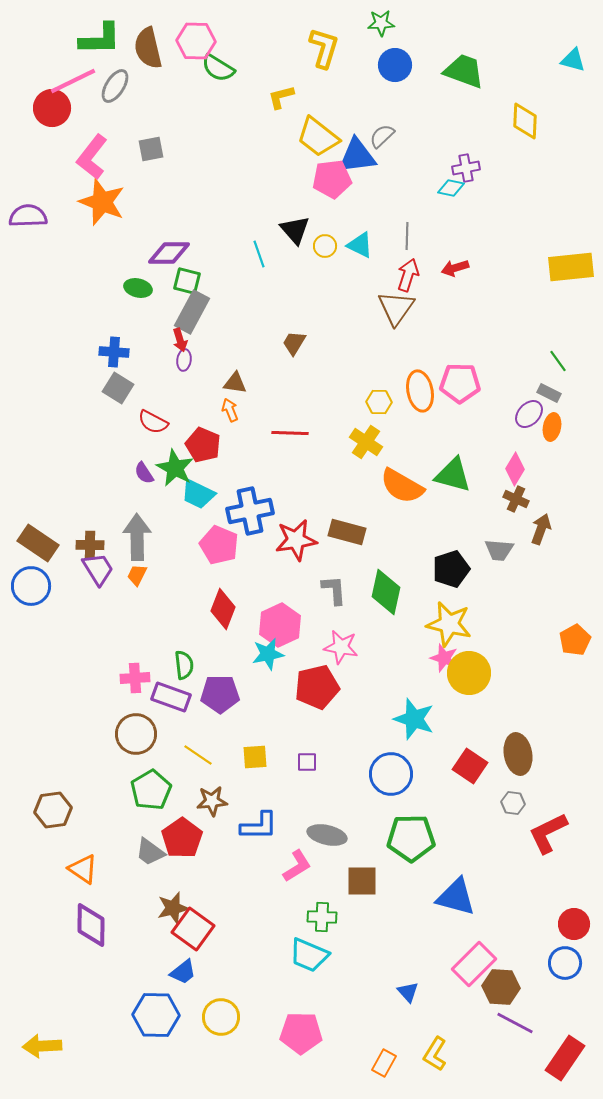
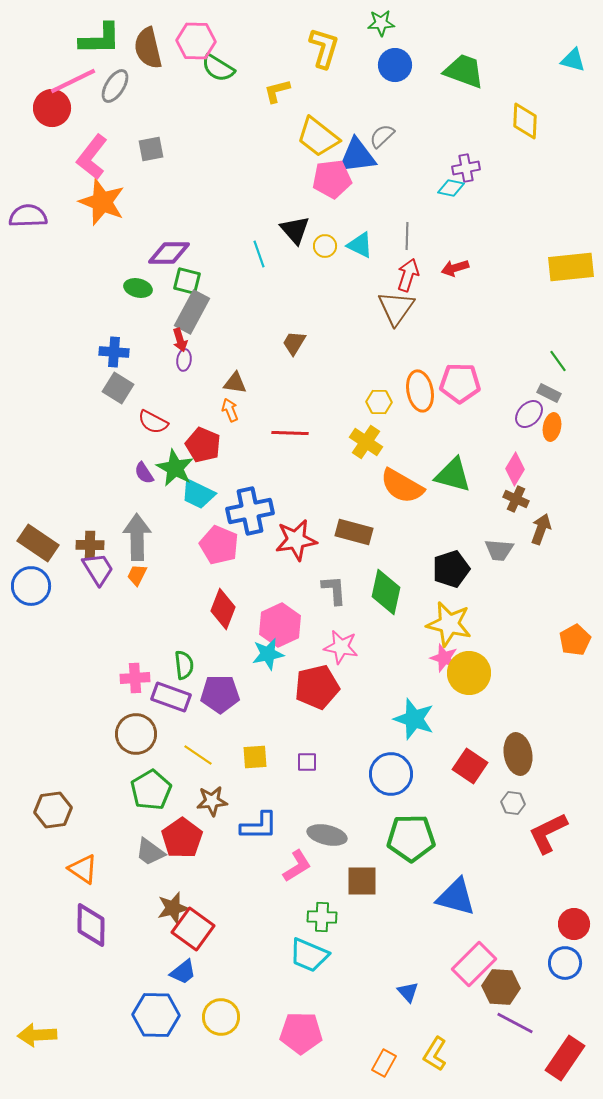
yellow L-shape at (281, 97): moved 4 px left, 6 px up
brown rectangle at (347, 532): moved 7 px right
yellow arrow at (42, 1046): moved 5 px left, 11 px up
